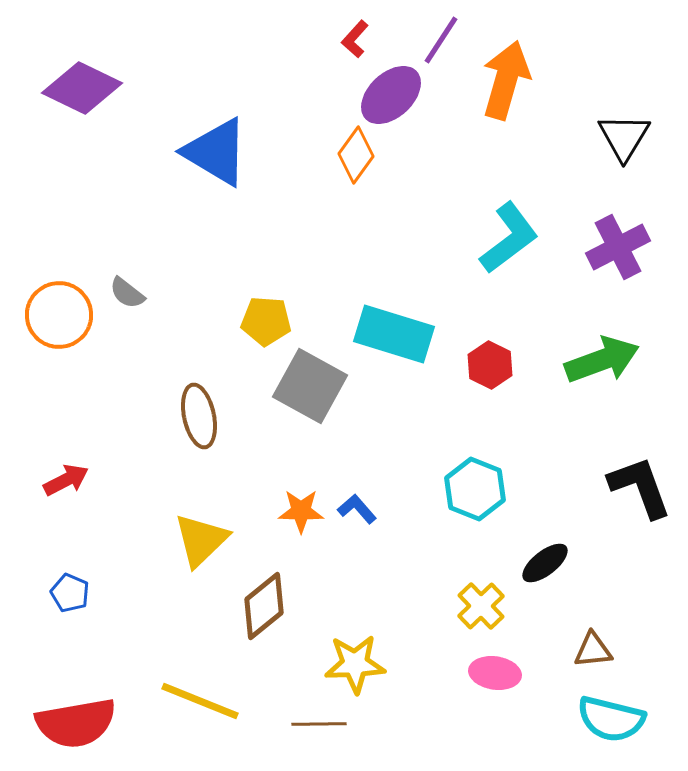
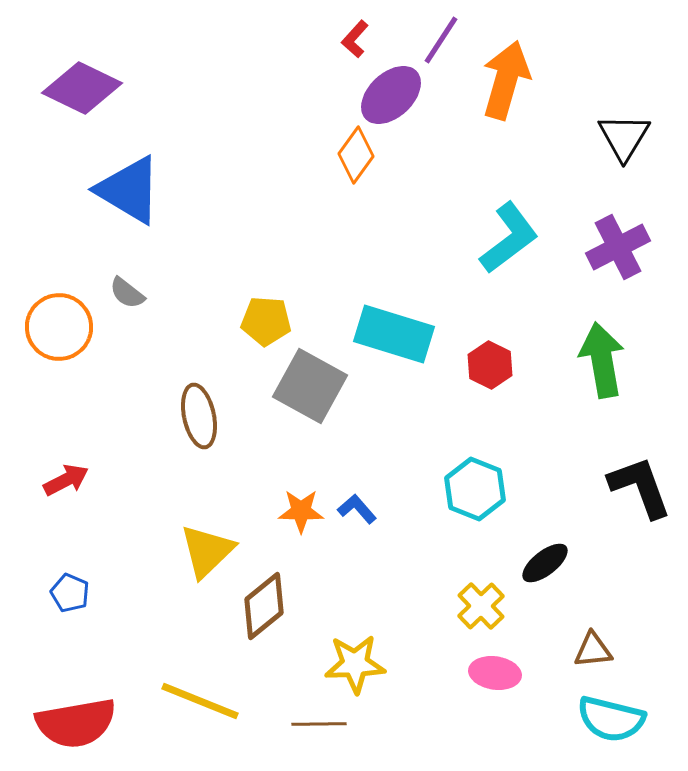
blue triangle: moved 87 px left, 38 px down
orange circle: moved 12 px down
green arrow: rotated 80 degrees counterclockwise
yellow triangle: moved 6 px right, 11 px down
